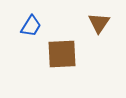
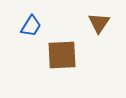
brown square: moved 1 px down
